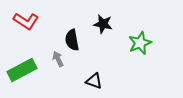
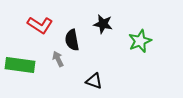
red L-shape: moved 14 px right, 4 px down
green star: moved 2 px up
green rectangle: moved 2 px left, 5 px up; rotated 36 degrees clockwise
